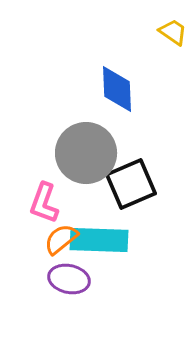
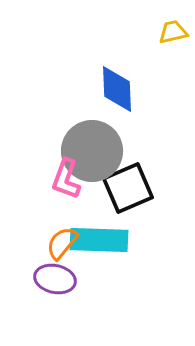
yellow trapezoid: rotated 48 degrees counterclockwise
gray circle: moved 6 px right, 2 px up
black square: moved 3 px left, 4 px down
pink L-shape: moved 22 px right, 24 px up
orange semicircle: moved 1 px right, 4 px down; rotated 12 degrees counterclockwise
purple ellipse: moved 14 px left
